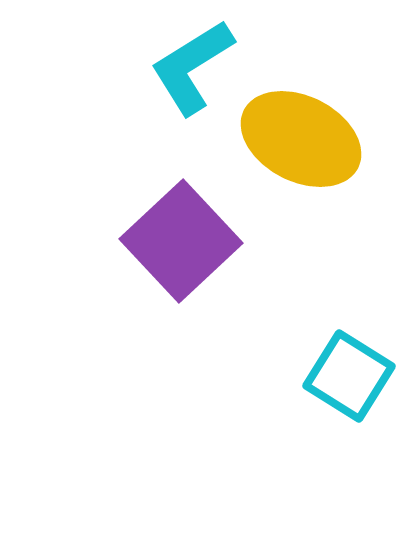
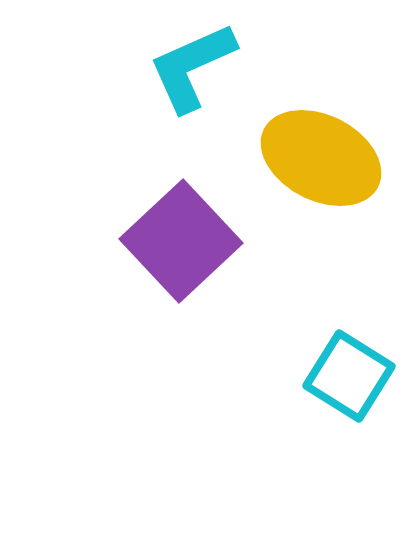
cyan L-shape: rotated 8 degrees clockwise
yellow ellipse: moved 20 px right, 19 px down
